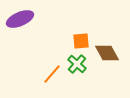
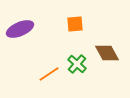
purple ellipse: moved 10 px down
orange square: moved 6 px left, 17 px up
orange line: moved 3 px left; rotated 15 degrees clockwise
